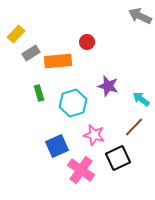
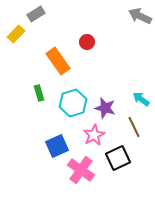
gray rectangle: moved 5 px right, 39 px up
orange rectangle: rotated 60 degrees clockwise
purple star: moved 3 px left, 22 px down
brown line: rotated 70 degrees counterclockwise
pink star: rotated 30 degrees clockwise
